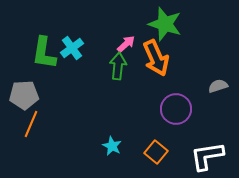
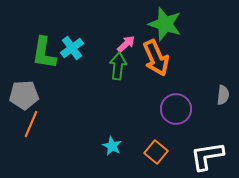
gray semicircle: moved 5 px right, 9 px down; rotated 114 degrees clockwise
